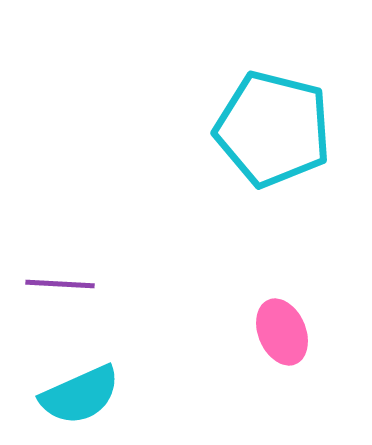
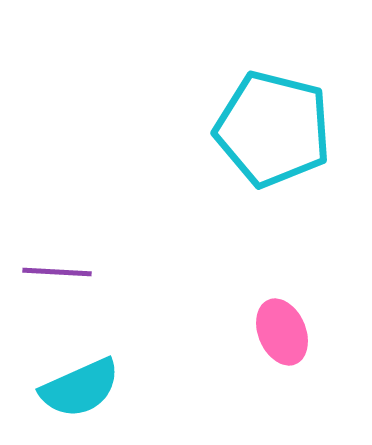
purple line: moved 3 px left, 12 px up
cyan semicircle: moved 7 px up
